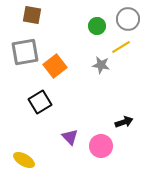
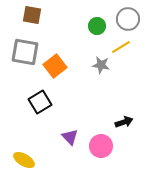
gray square: rotated 20 degrees clockwise
